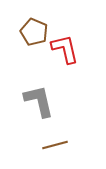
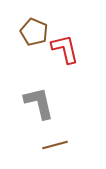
gray L-shape: moved 2 px down
